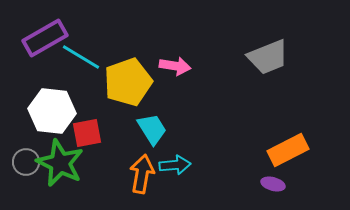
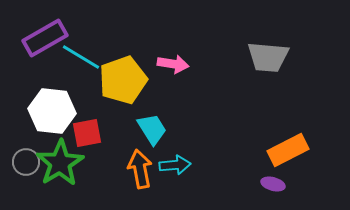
gray trapezoid: rotated 27 degrees clockwise
pink arrow: moved 2 px left, 2 px up
yellow pentagon: moved 5 px left, 2 px up
green star: rotated 15 degrees clockwise
orange arrow: moved 2 px left, 5 px up; rotated 21 degrees counterclockwise
